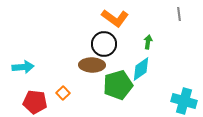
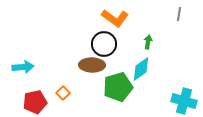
gray line: rotated 16 degrees clockwise
green pentagon: moved 2 px down
red pentagon: rotated 20 degrees counterclockwise
